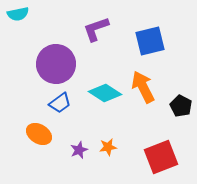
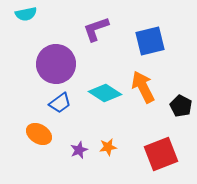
cyan semicircle: moved 8 px right
red square: moved 3 px up
